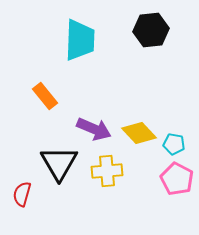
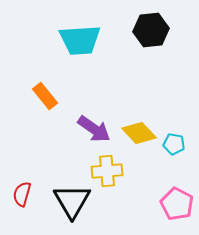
cyan trapezoid: rotated 84 degrees clockwise
purple arrow: rotated 12 degrees clockwise
black triangle: moved 13 px right, 38 px down
pink pentagon: moved 25 px down
